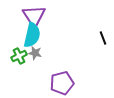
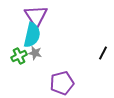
purple triangle: moved 2 px right
black line: moved 15 px down; rotated 48 degrees clockwise
